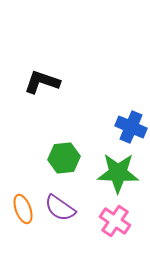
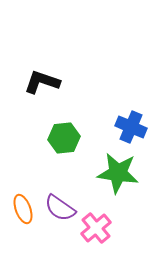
green hexagon: moved 20 px up
green star: rotated 6 degrees clockwise
pink cross: moved 19 px left, 7 px down; rotated 16 degrees clockwise
